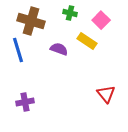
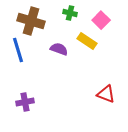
red triangle: rotated 30 degrees counterclockwise
